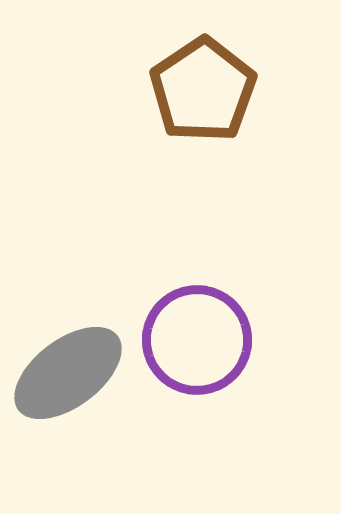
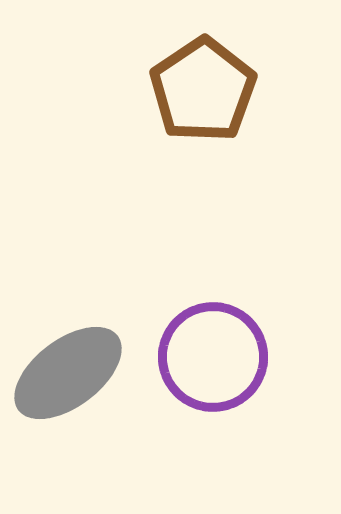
purple circle: moved 16 px right, 17 px down
